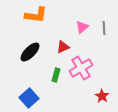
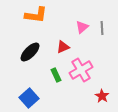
gray line: moved 2 px left
pink cross: moved 2 px down
green rectangle: rotated 40 degrees counterclockwise
